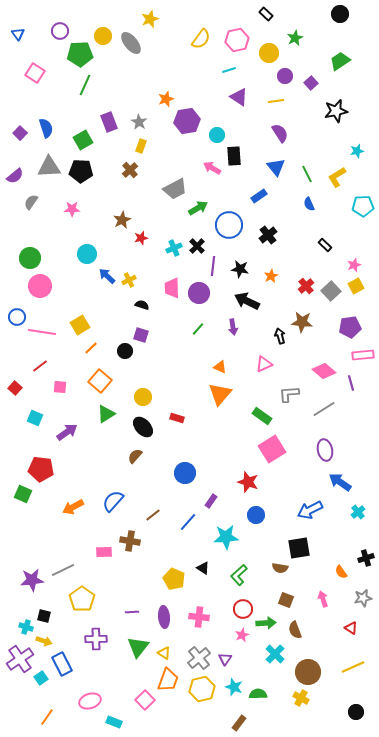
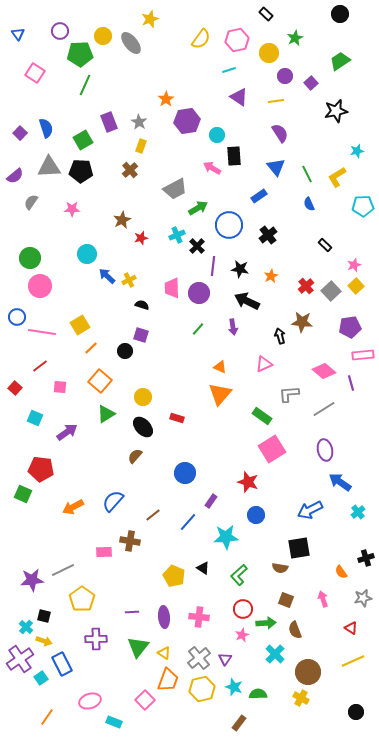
orange star at (166, 99): rotated 14 degrees counterclockwise
cyan cross at (174, 248): moved 3 px right, 13 px up
yellow square at (356, 286): rotated 14 degrees counterclockwise
yellow pentagon at (174, 579): moved 3 px up
cyan cross at (26, 627): rotated 24 degrees clockwise
yellow line at (353, 667): moved 6 px up
